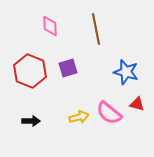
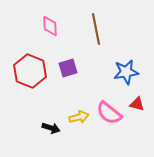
blue star: rotated 25 degrees counterclockwise
black arrow: moved 20 px right, 7 px down; rotated 18 degrees clockwise
